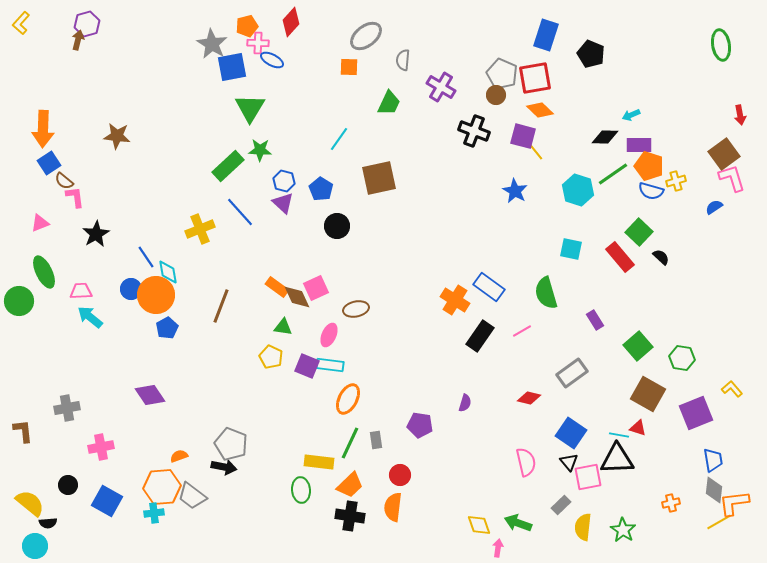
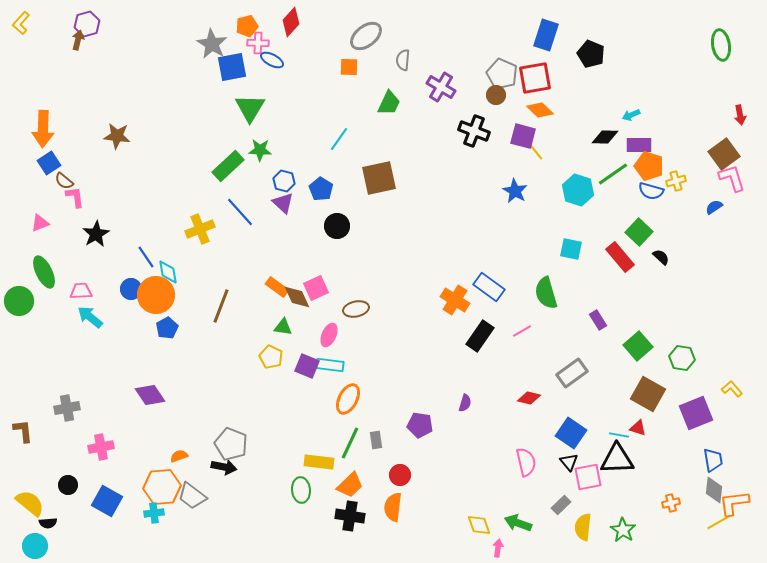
purple rectangle at (595, 320): moved 3 px right
